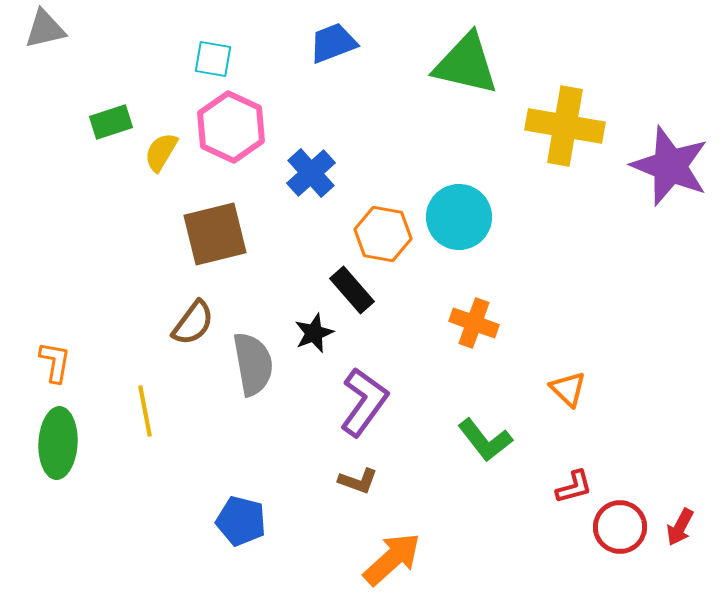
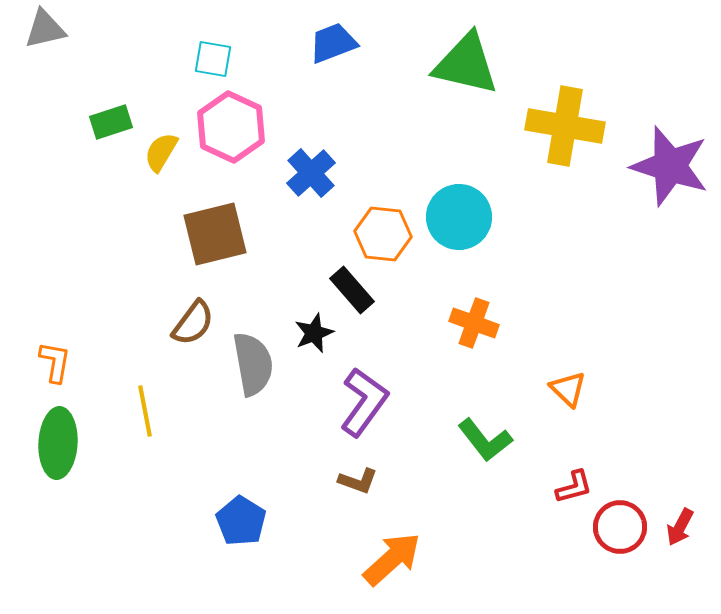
purple star: rotated 4 degrees counterclockwise
orange hexagon: rotated 4 degrees counterclockwise
blue pentagon: rotated 18 degrees clockwise
